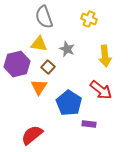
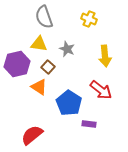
orange triangle: rotated 30 degrees counterclockwise
